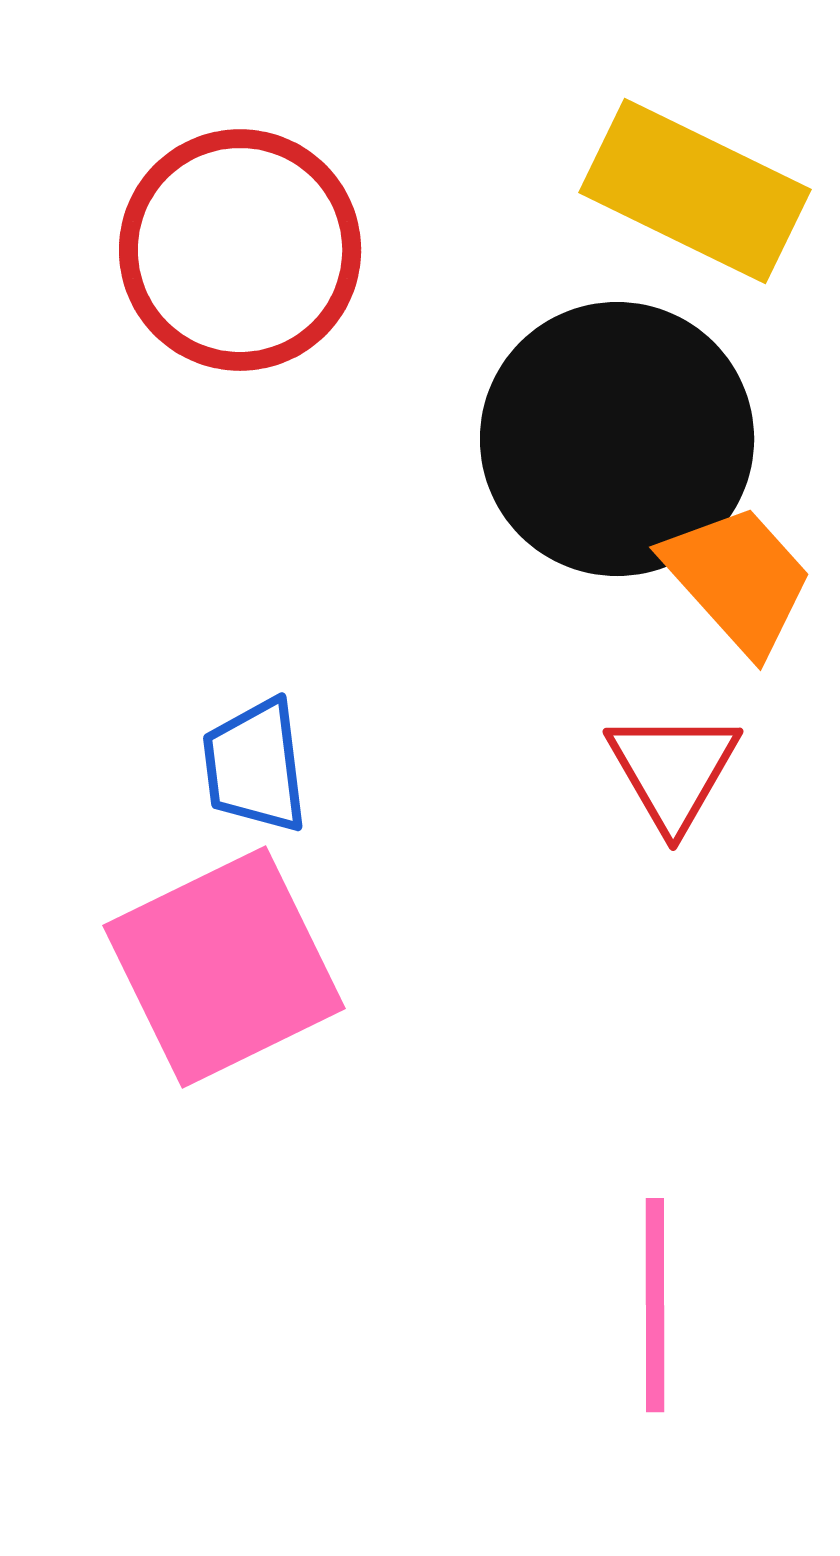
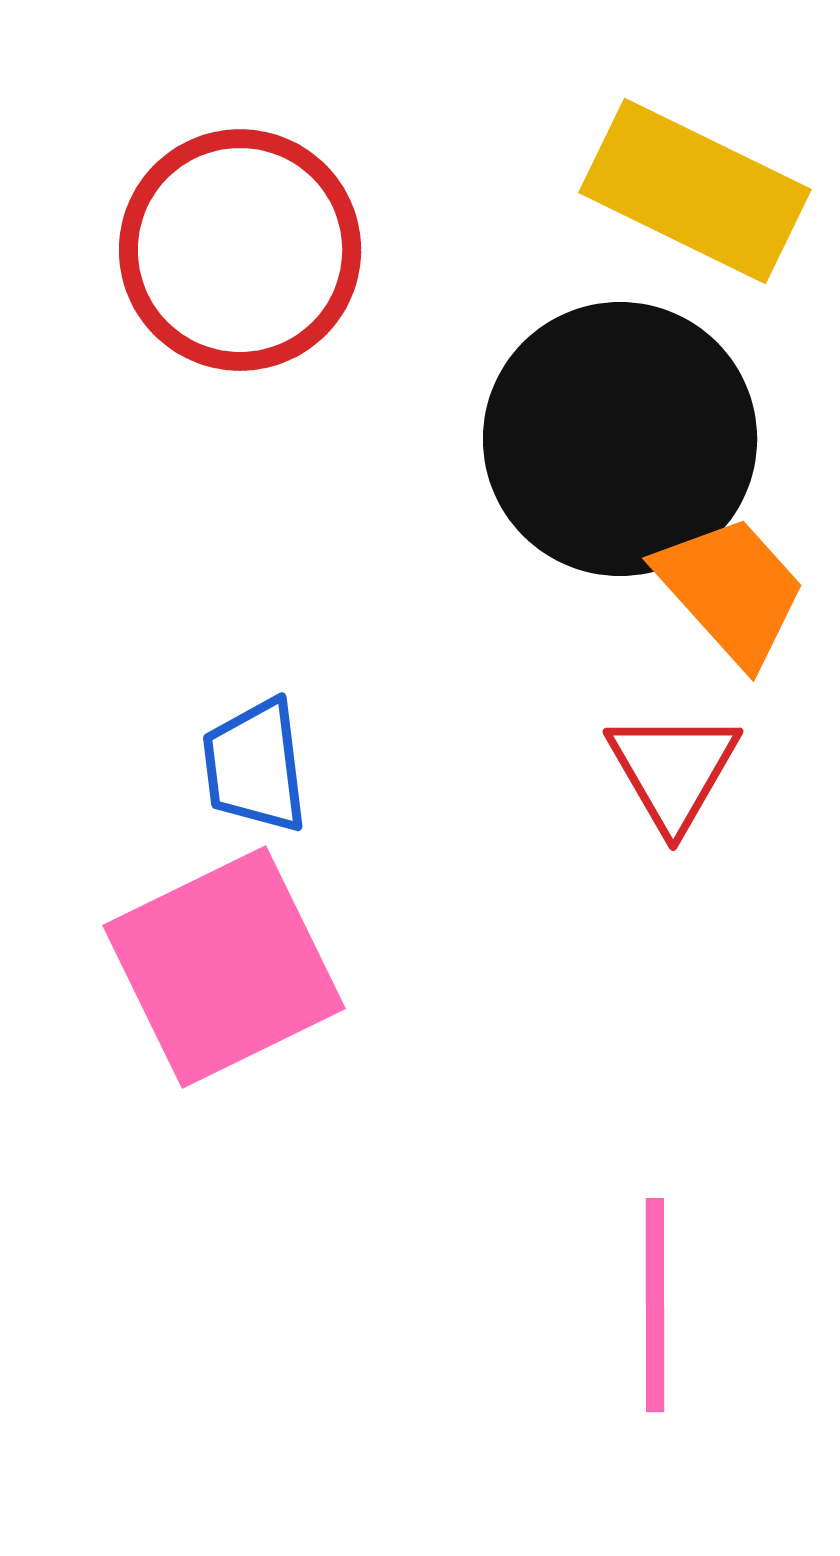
black circle: moved 3 px right
orange trapezoid: moved 7 px left, 11 px down
